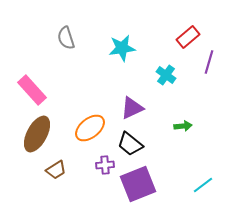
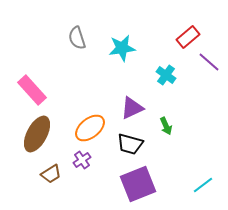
gray semicircle: moved 11 px right
purple line: rotated 65 degrees counterclockwise
green arrow: moved 17 px left; rotated 72 degrees clockwise
black trapezoid: rotated 24 degrees counterclockwise
purple cross: moved 23 px left, 5 px up; rotated 30 degrees counterclockwise
brown trapezoid: moved 5 px left, 4 px down
